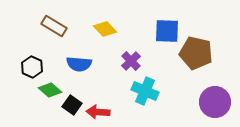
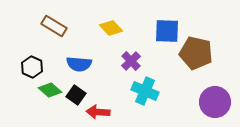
yellow diamond: moved 6 px right, 1 px up
black square: moved 4 px right, 10 px up
